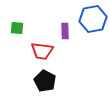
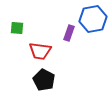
purple rectangle: moved 4 px right, 2 px down; rotated 21 degrees clockwise
red trapezoid: moved 2 px left
black pentagon: moved 1 px left, 1 px up
